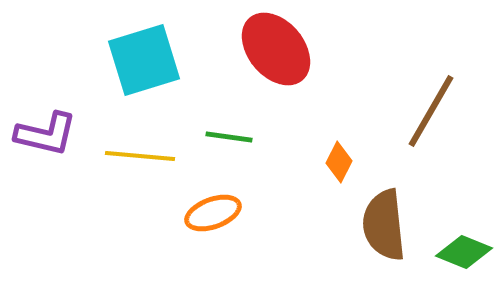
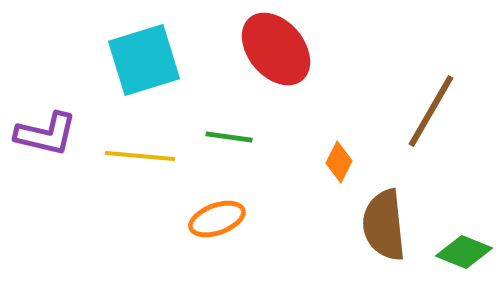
orange ellipse: moved 4 px right, 6 px down
